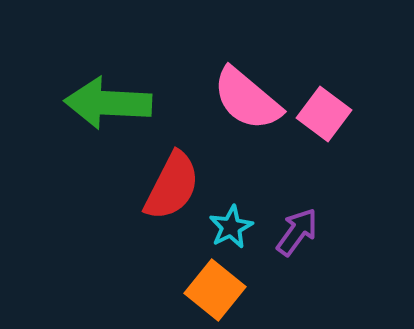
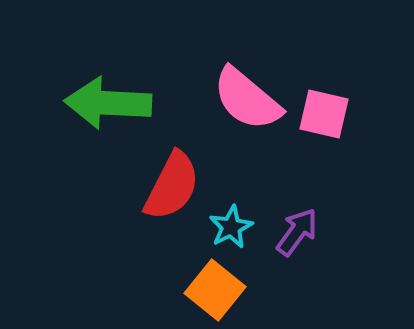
pink square: rotated 24 degrees counterclockwise
